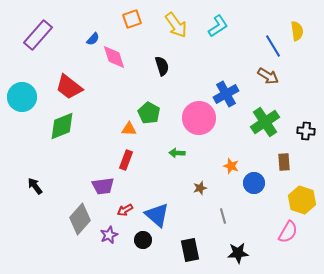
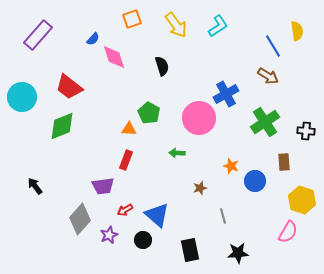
blue circle: moved 1 px right, 2 px up
